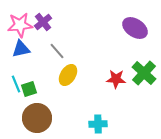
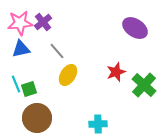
pink star: moved 2 px up
green cross: moved 12 px down
red star: moved 7 px up; rotated 24 degrees counterclockwise
